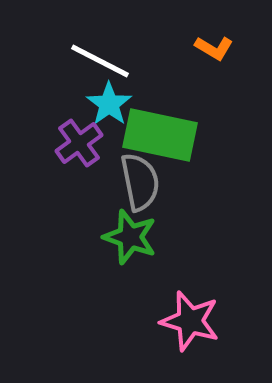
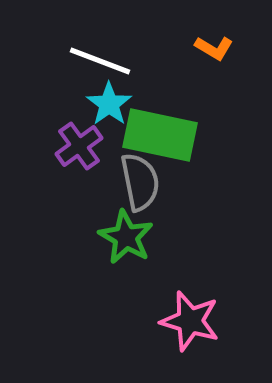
white line: rotated 6 degrees counterclockwise
purple cross: moved 3 px down
green star: moved 4 px left; rotated 10 degrees clockwise
